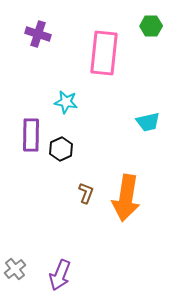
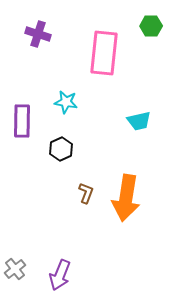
cyan trapezoid: moved 9 px left, 1 px up
purple rectangle: moved 9 px left, 14 px up
